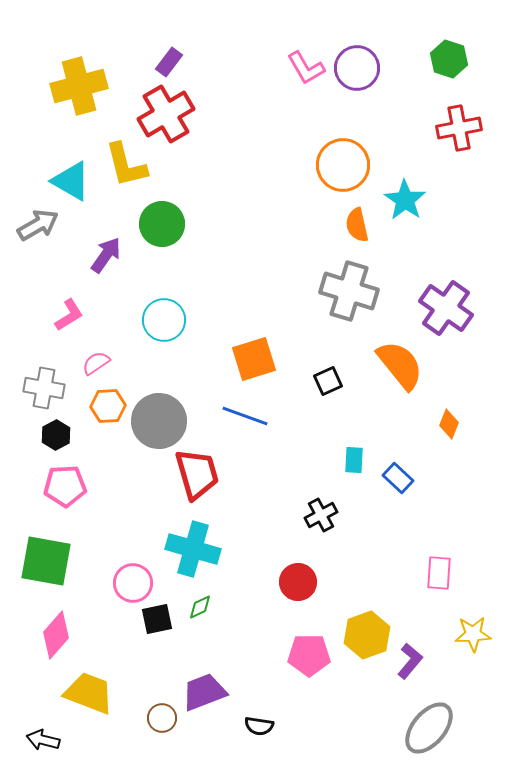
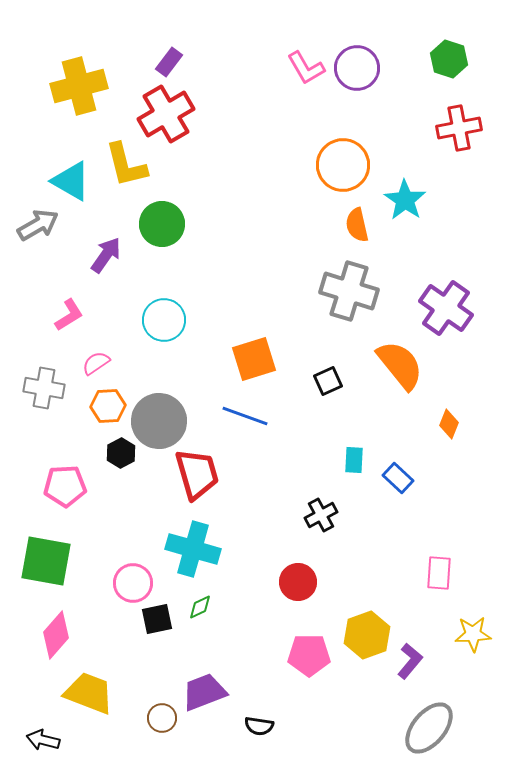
black hexagon at (56, 435): moved 65 px right, 18 px down
